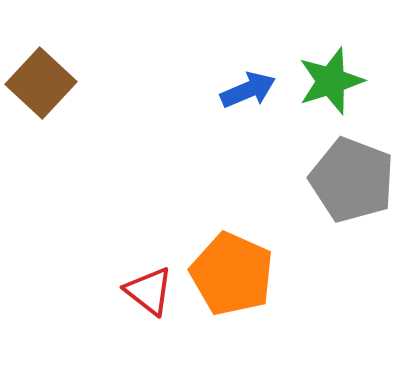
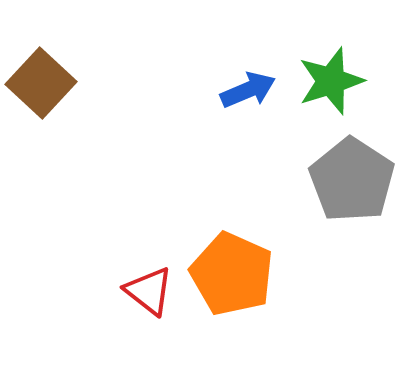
gray pentagon: rotated 12 degrees clockwise
